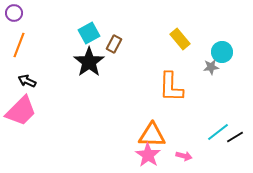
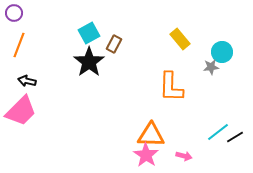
black arrow: rotated 12 degrees counterclockwise
orange triangle: moved 1 px left
pink star: moved 2 px left
